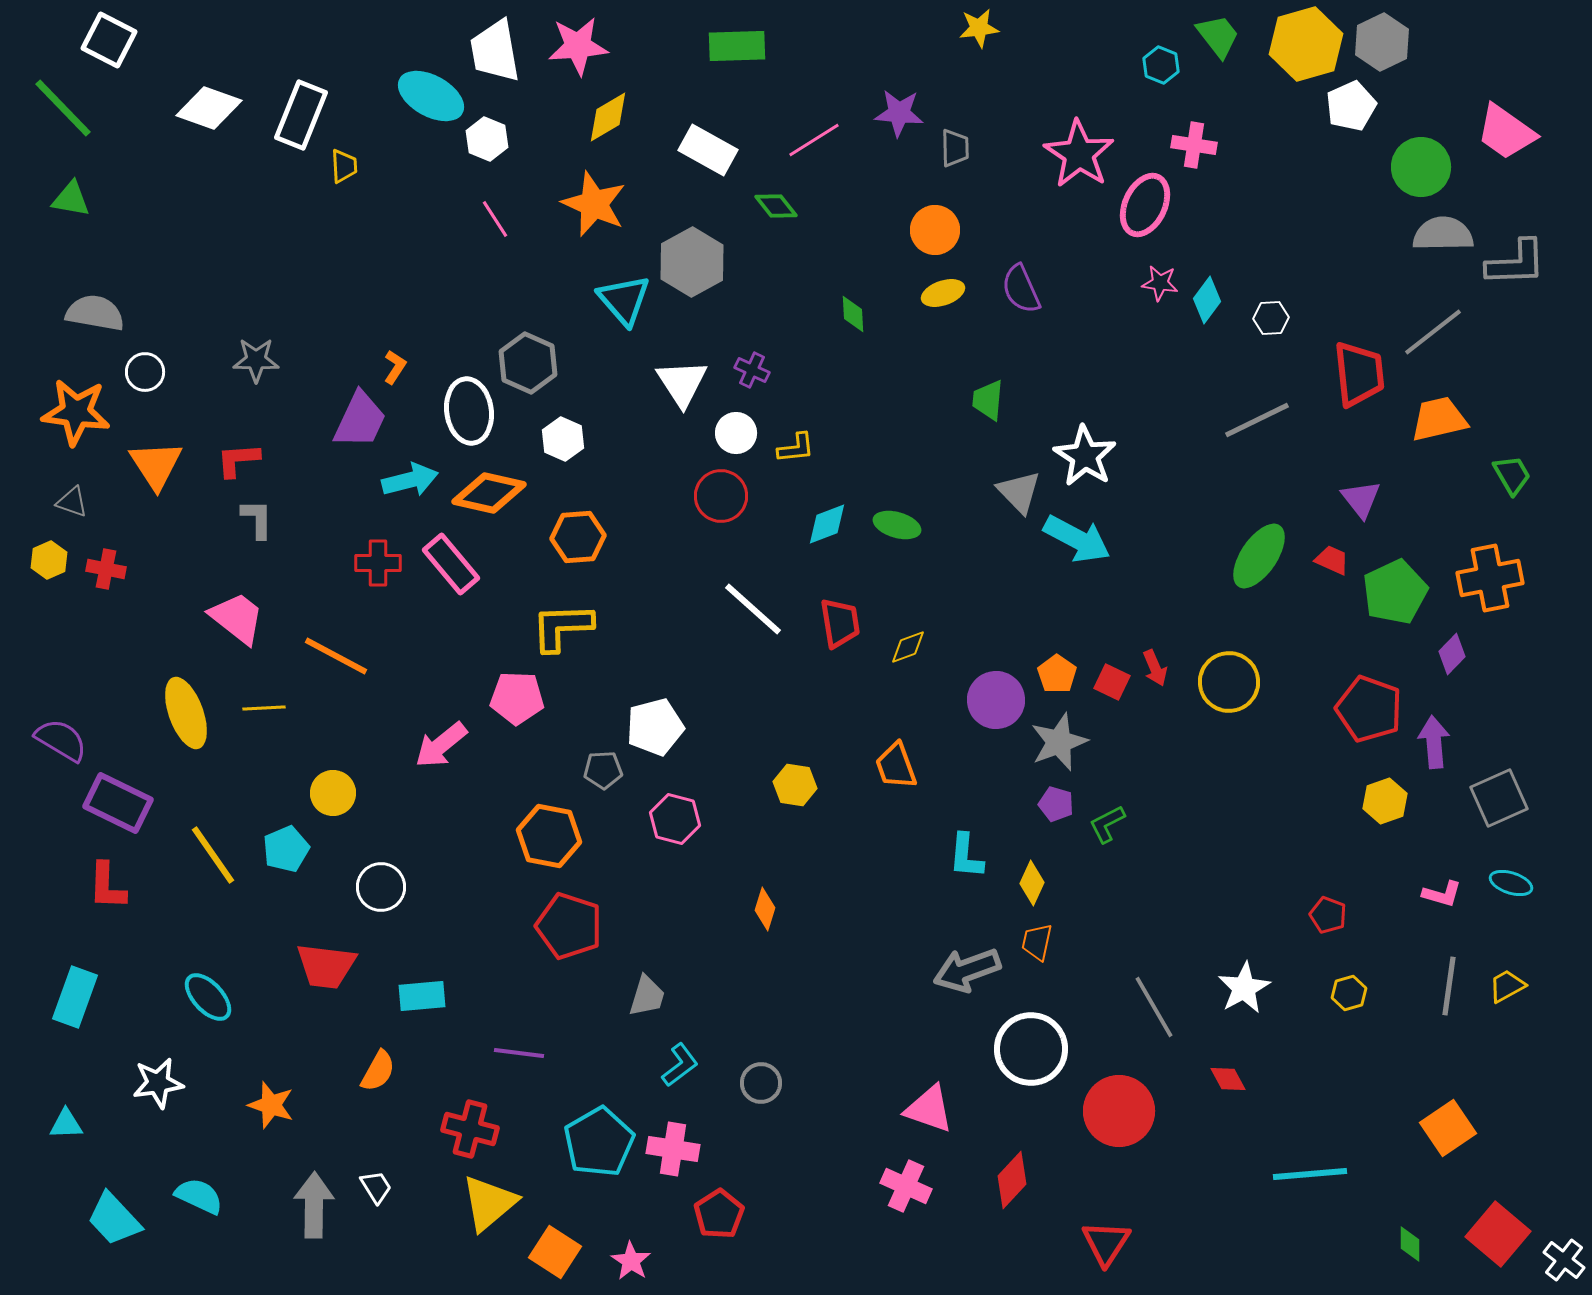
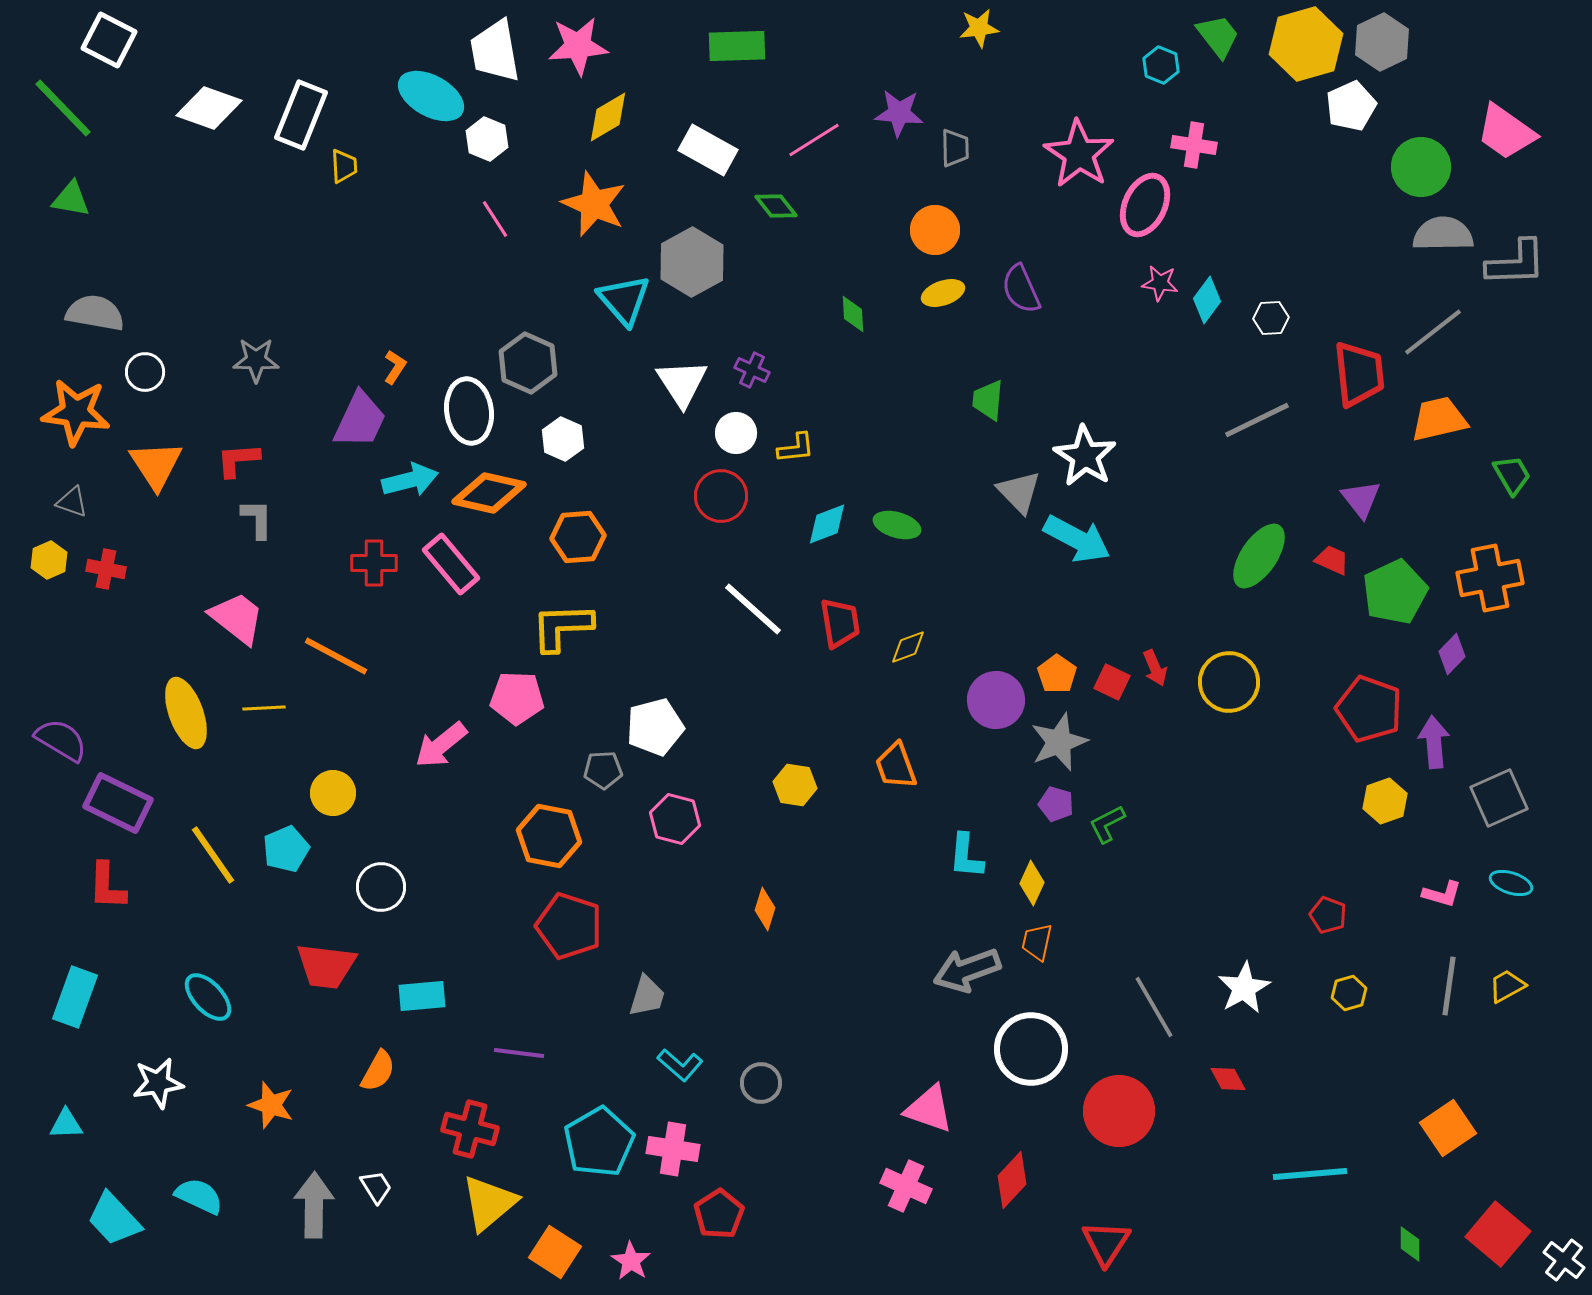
red cross at (378, 563): moved 4 px left
cyan L-shape at (680, 1065): rotated 78 degrees clockwise
